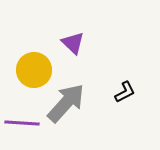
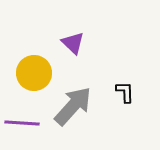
yellow circle: moved 3 px down
black L-shape: rotated 65 degrees counterclockwise
gray arrow: moved 7 px right, 3 px down
